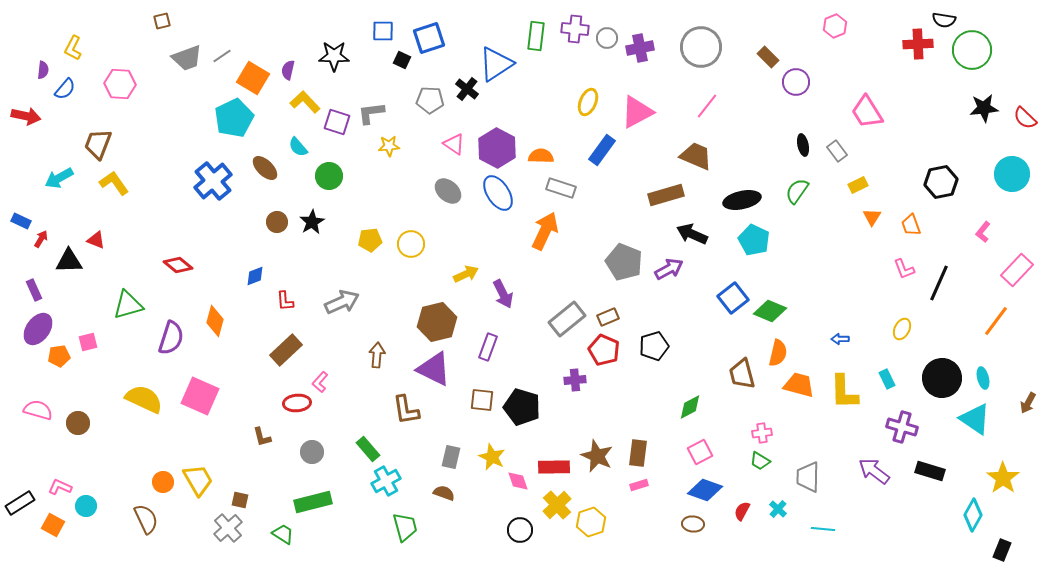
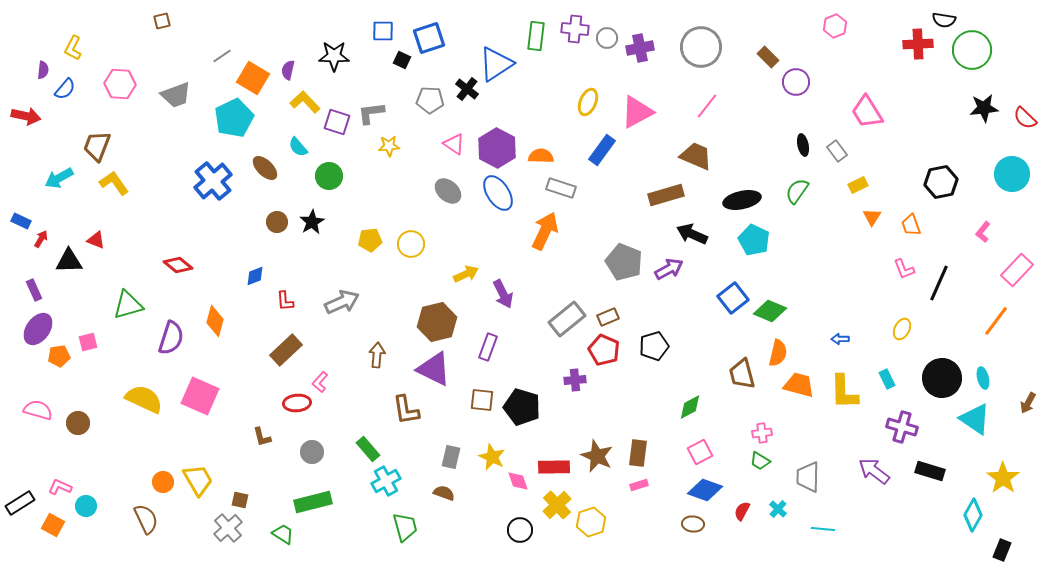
gray trapezoid at (187, 58): moved 11 px left, 37 px down
brown trapezoid at (98, 144): moved 1 px left, 2 px down
